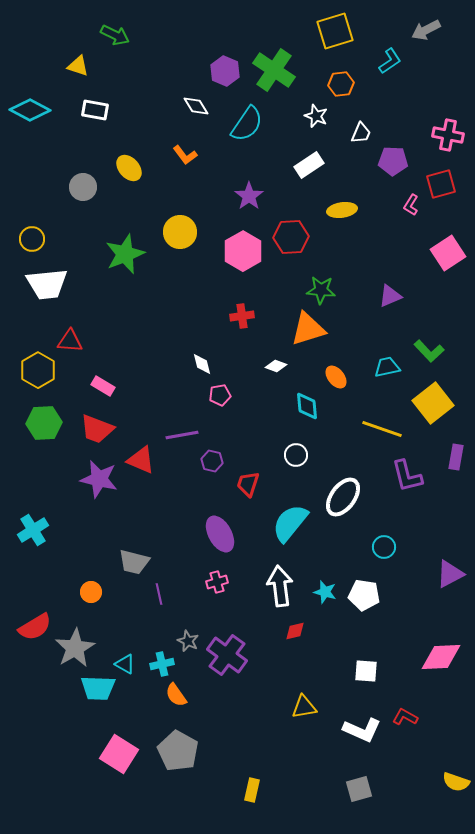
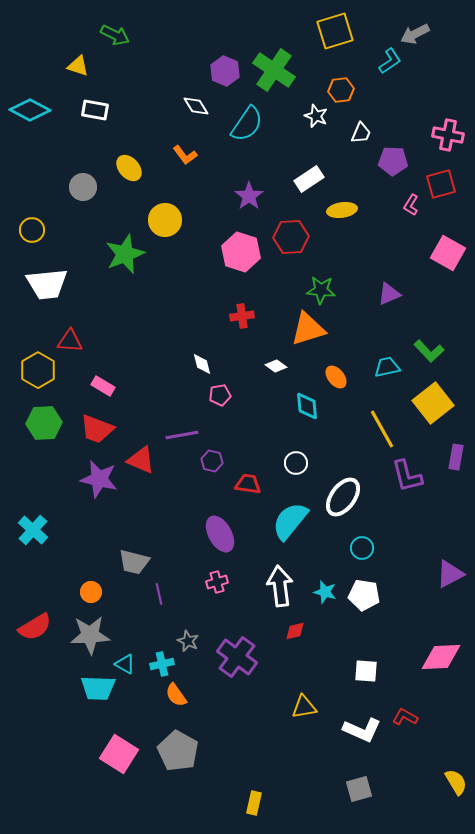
gray arrow at (426, 30): moved 11 px left, 4 px down
orange hexagon at (341, 84): moved 6 px down
white rectangle at (309, 165): moved 14 px down
yellow circle at (180, 232): moved 15 px left, 12 px up
yellow circle at (32, 239): moved 9 px up
pink hexagon at (243, 251): moved 2 px left, 1 px down; rotated 12 degrees counterclockwise
pink square at (448, 253): rotated 28 degrees counterclockwise
purple triangle at (390, 296): moved 1 px left, 2 px up
white diamond at (276, 366): rotated 15 degrees clockwise
yellow line at (382, 429): rotated 42 degrees clockwise
white circle at (296, 455): moved 8 px down
red trapezoid at (248, 484): rotated 80 degrees clockwise
cyan semicircle at (290, 523): moved 2 px up
cyan cross at (33, 530): rotated 16 degrees counterclockwise
cyan circle at (384, 547): moved 22 px left, 1 px down
gray star at (75, 648): moved 15 px right, 13 px up; rotated 27 degrees clockwise
purple cross at (227, 655): moved 10 px right, 2 px down
yellow semicircle at (456, 782): rotated 140 degrees counterclockwise
yellow rectangle at (252, 790): moved 2 px right, 13 px down
